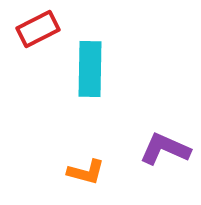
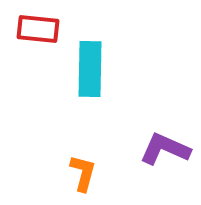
red rectangle: rotated 33 degrees clockwise
orange L-shape: moved 3 px left, 1 px down; rotated 90 degrees counterclockwise
